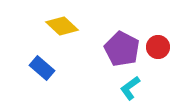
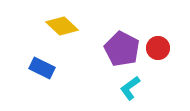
red circle: moved 1 px down
blue rectangle: rotated 15 degrees counterclockwise
